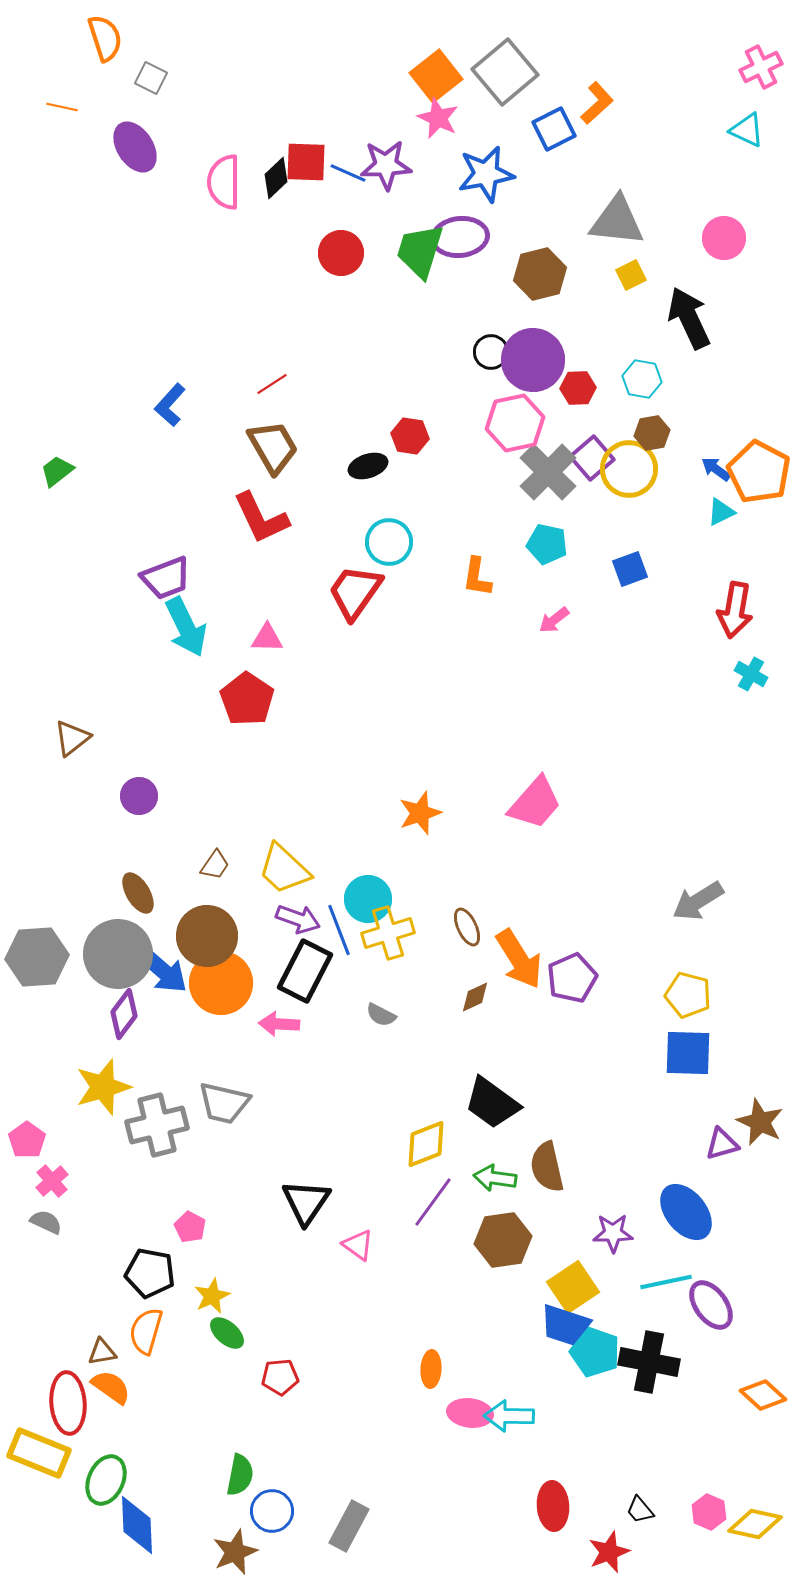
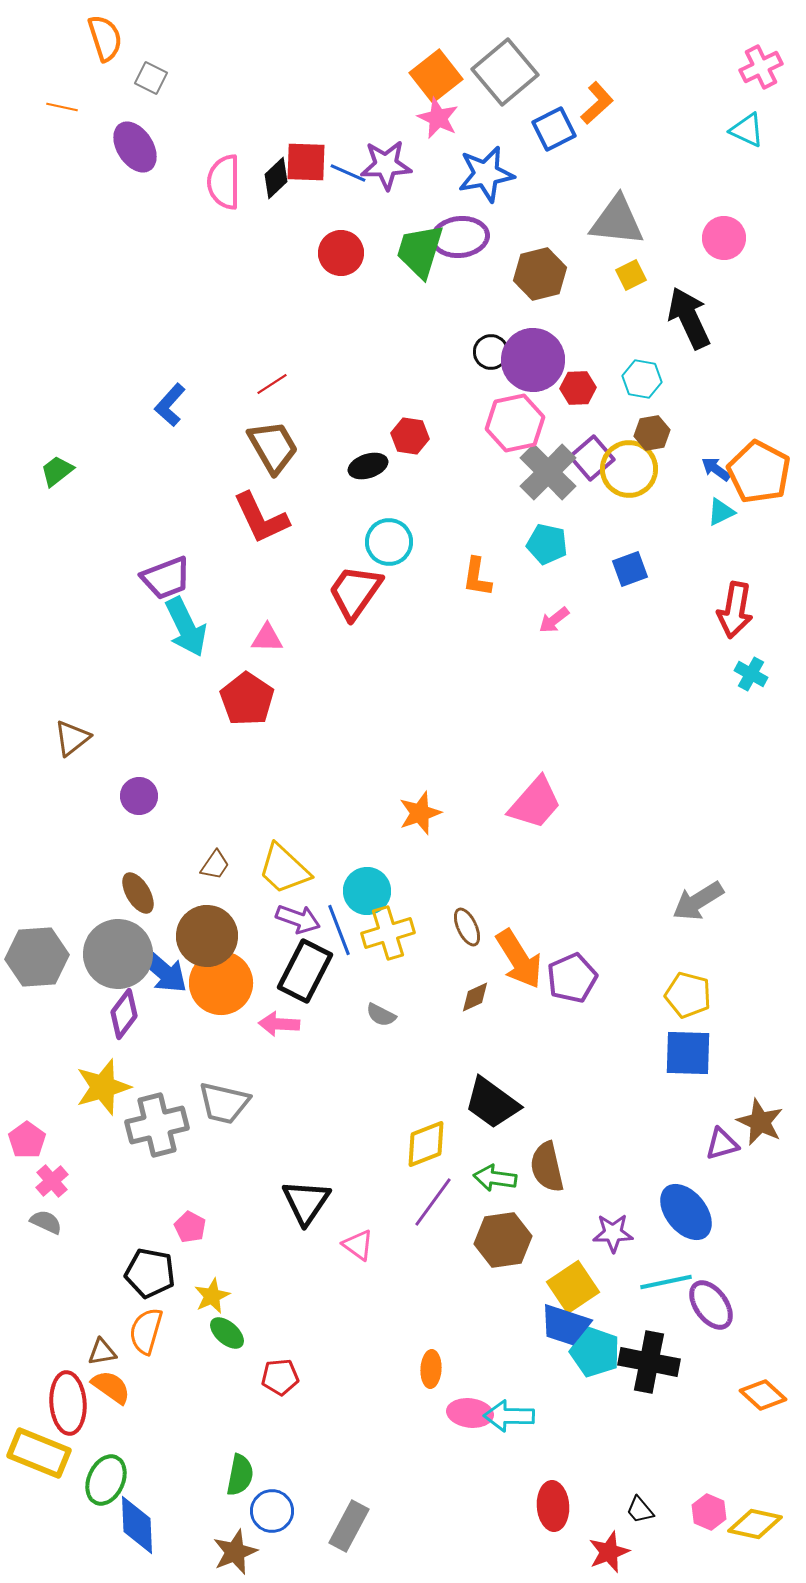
cyan circle at (368, 899): moved 1 px left, 8 px up
